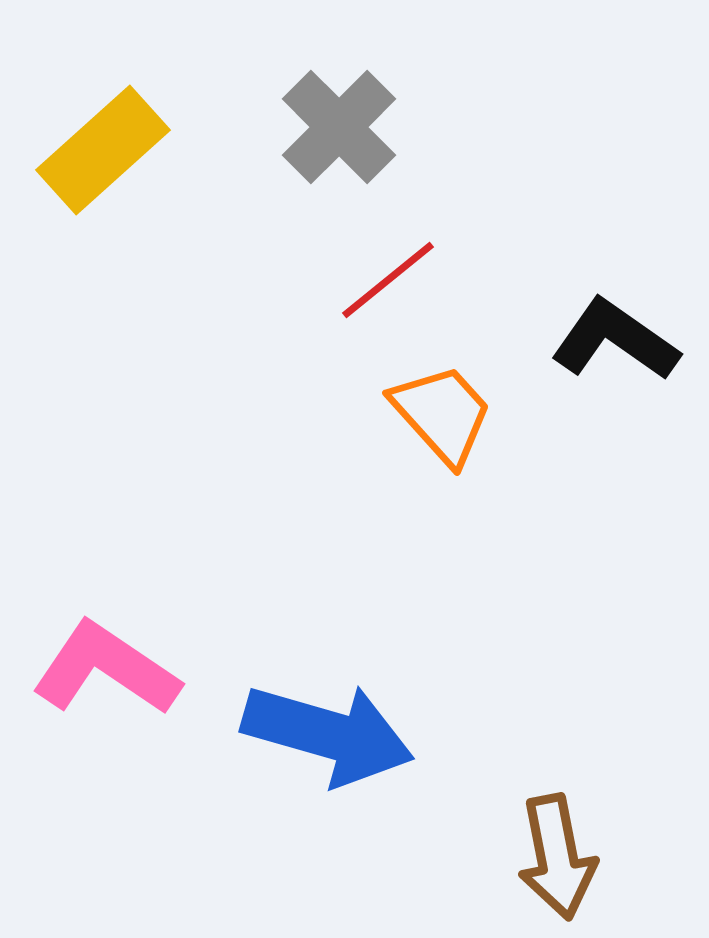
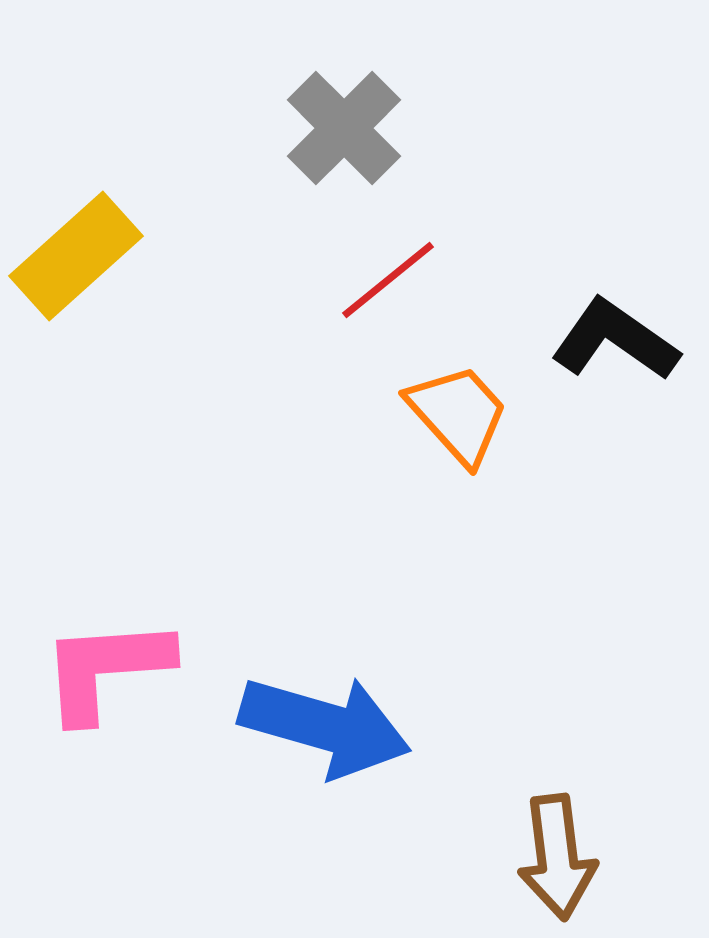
gray cross: moved 5 px right, 1 px down
yellow rectangle: moved 27 px left, 106 px down
orange trapezoid: moved 16 px right
pink L-shape: rotated 38 degrees counterclockwise
blue arrow: moved 3 px left, 8 px up
brown arrow: rotated 4 degrees clockwise
